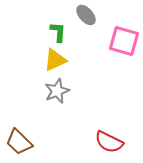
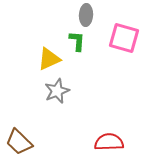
gray ellipse: rotated 45 degrees clockwise
green L-shape: moved 19 px right, 9 px down
pink square: moved 3 px up
yellow triangle: moved 6 px left, 1 px up
red semicircle: rotated 152 degrees clockwise
